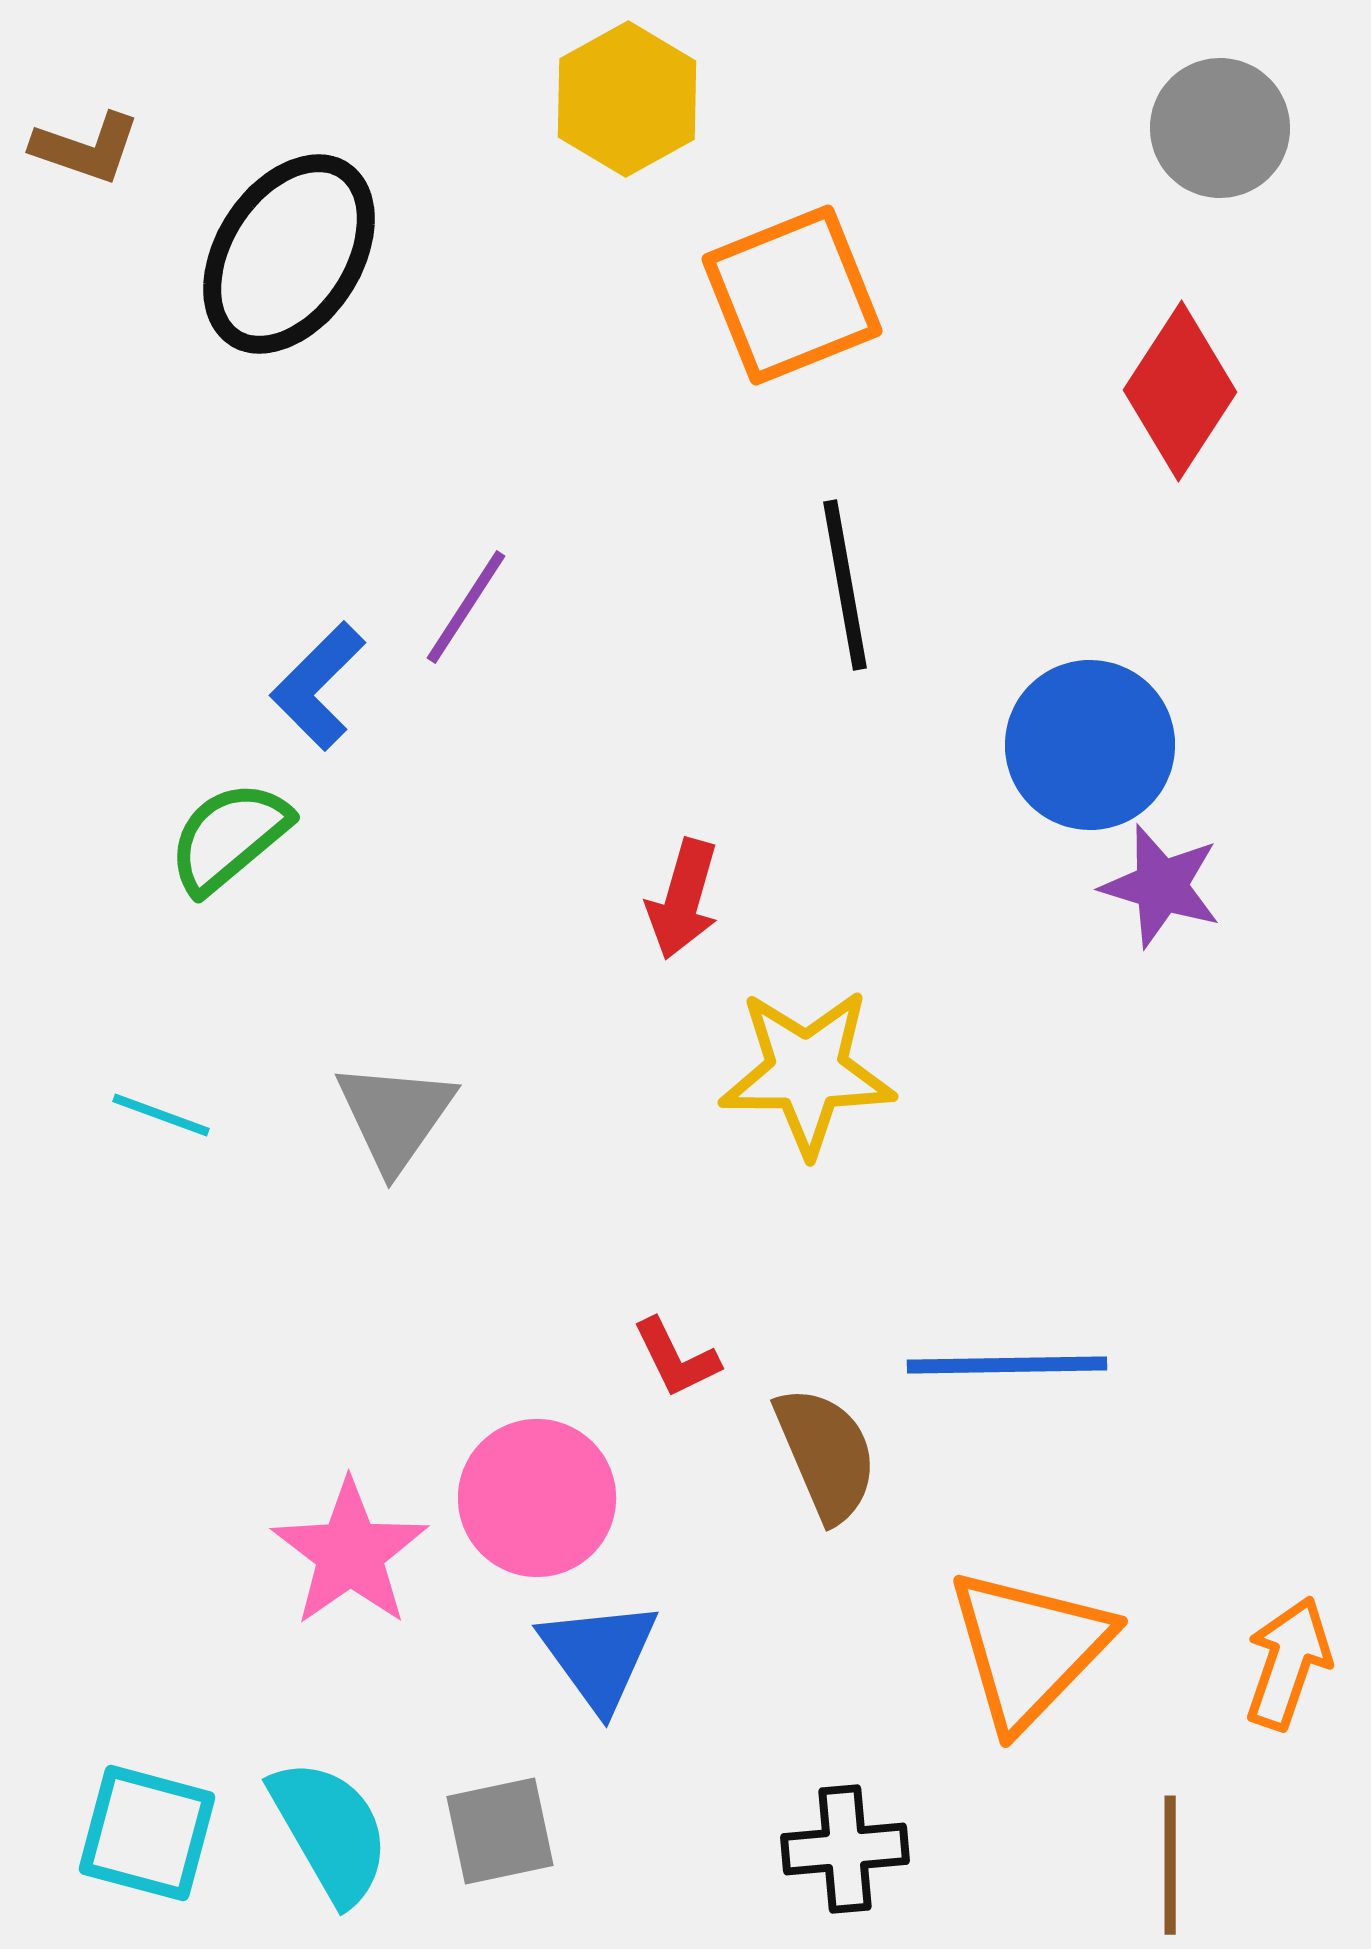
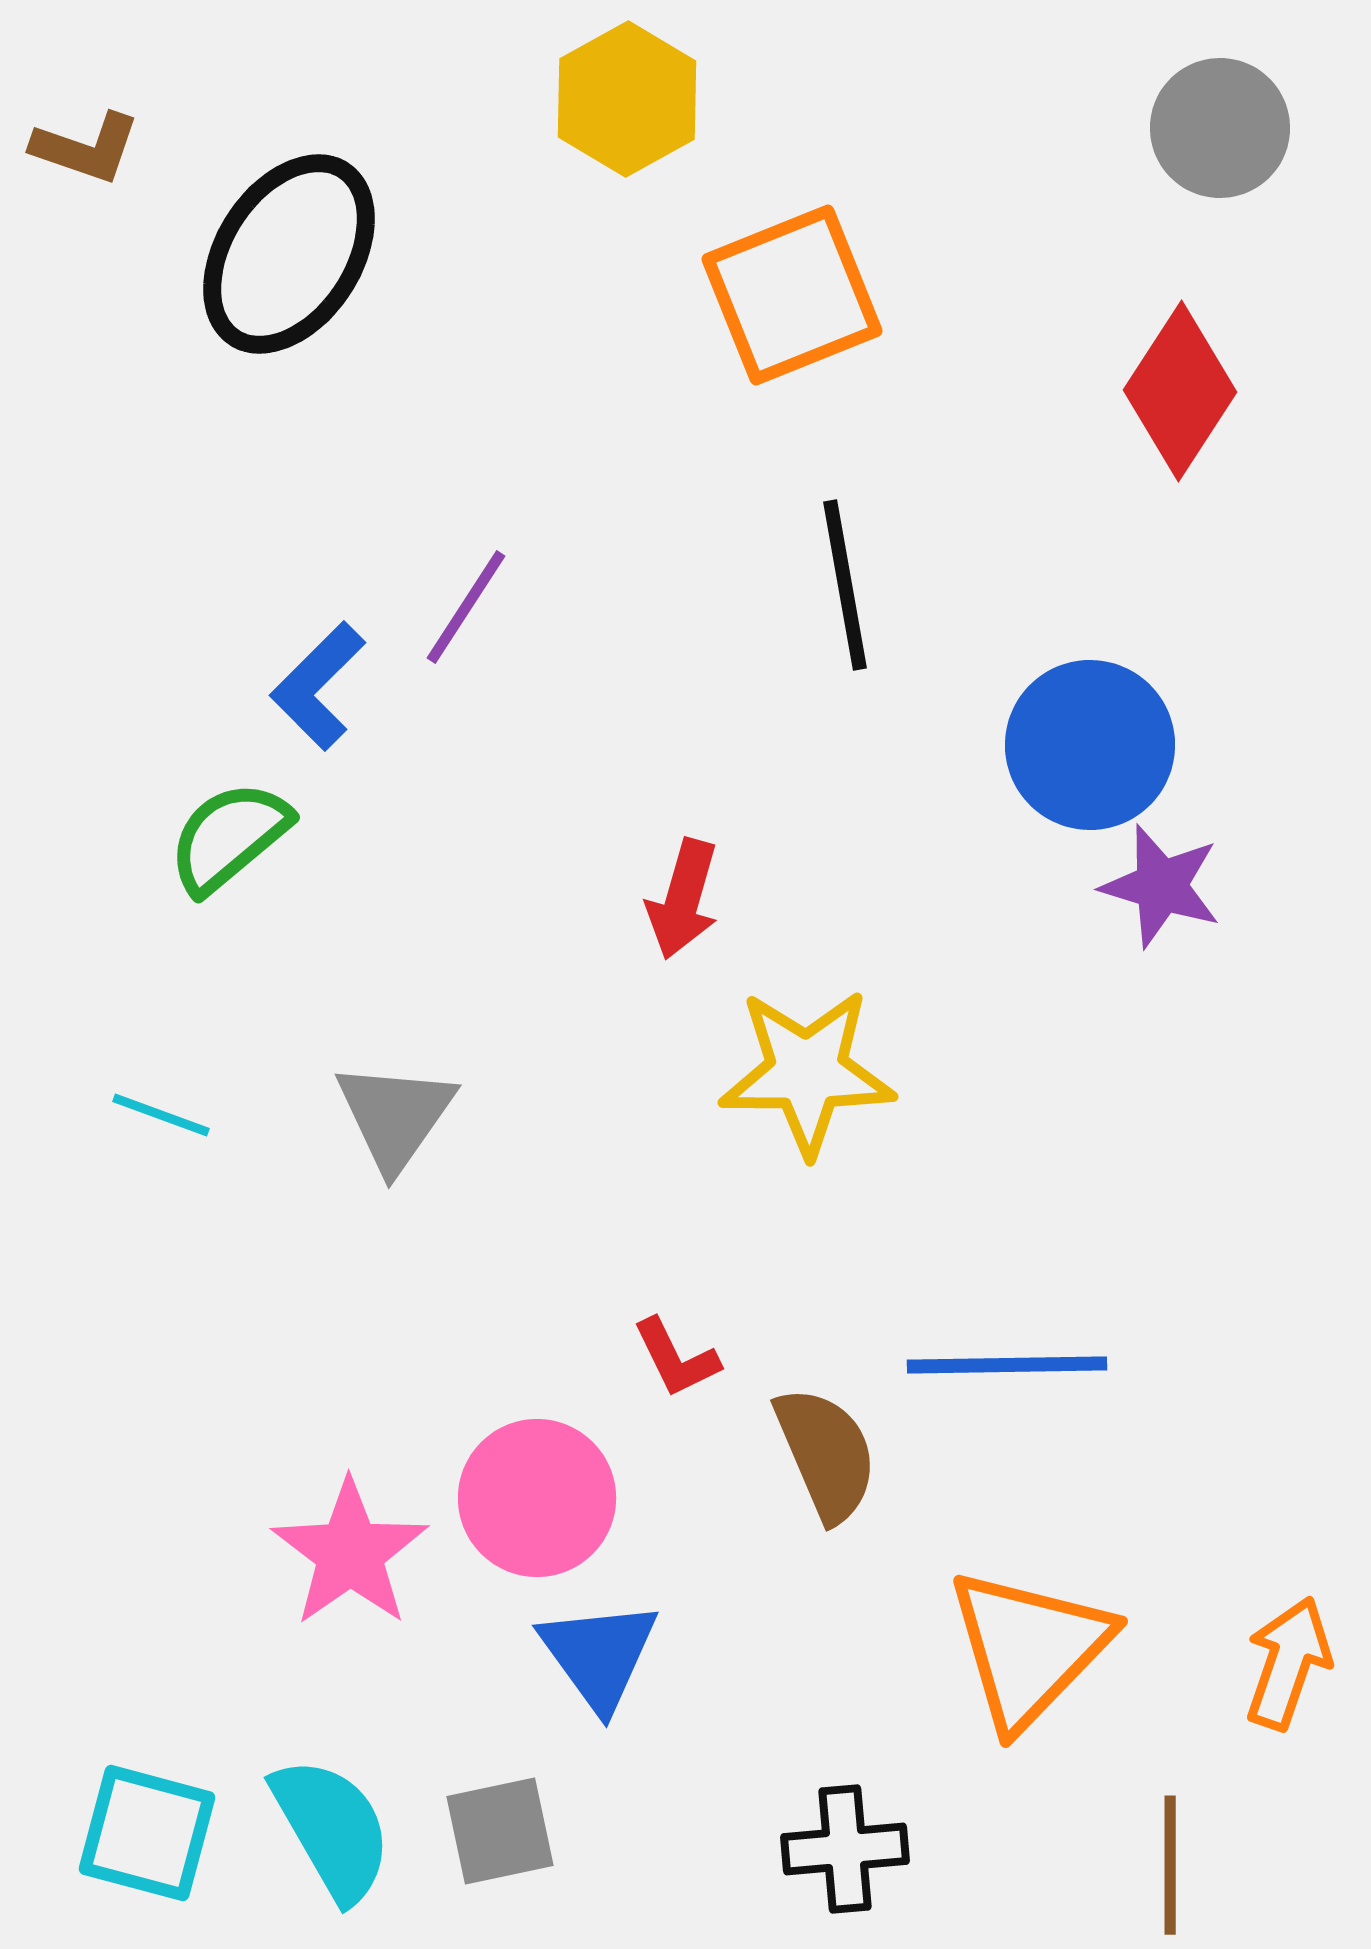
cyan semicircle: moved 2 px right, 2 px up
